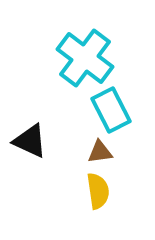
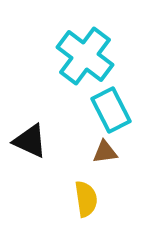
cyan cross: moved 2 px up
brown triangle: moved 5 px right
yellow semicircle: moved 12 px left, 8 px down
